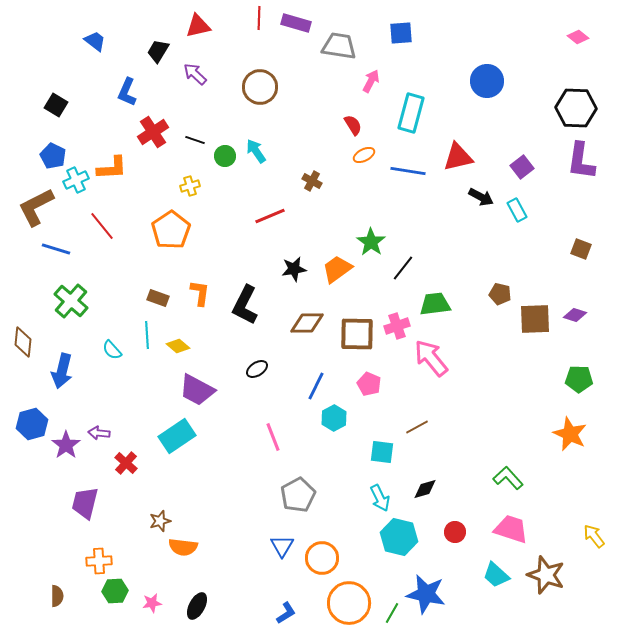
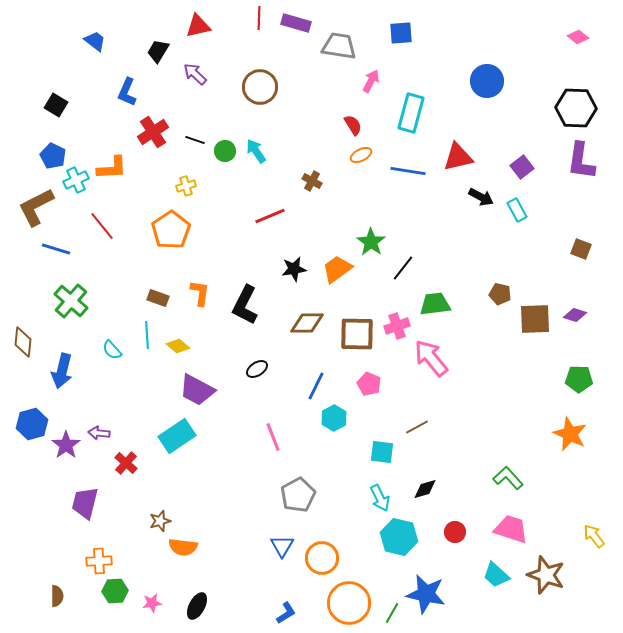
orange ellipse at (364, 155): moved 3 px left
green circle at (225, 156): moved 5 px up
yellow cross at (190, 186): moved 4 px left
